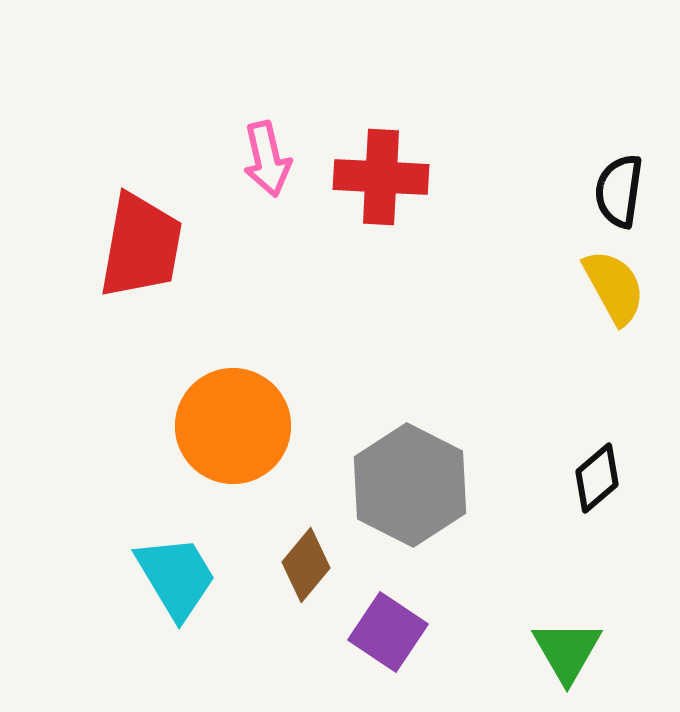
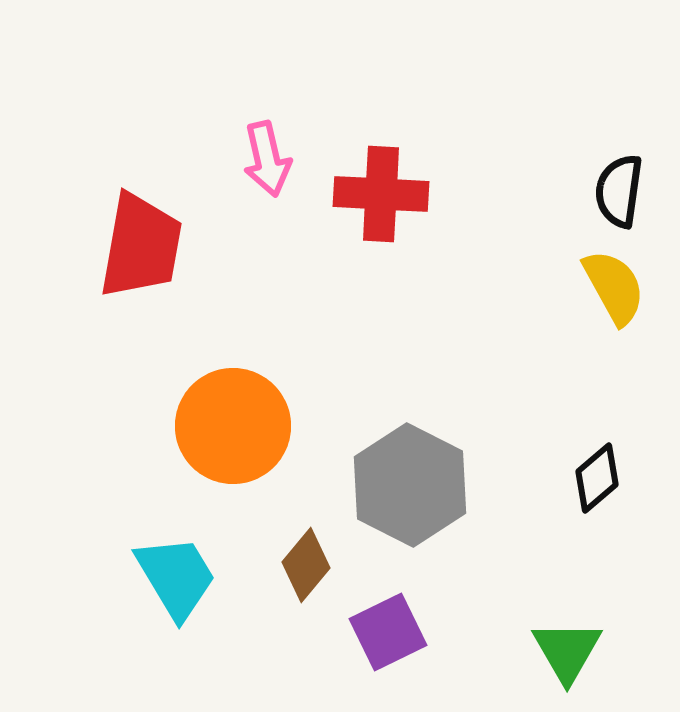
red cross: moved 17 px down
purple square: rotated 30 degrees clockwise
